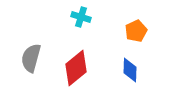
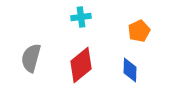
cyan cross: rotated 24 degrees counterclockwise
orange pentagon: moved 3 px right
red diamond: moved 5 px right, 3 px up
